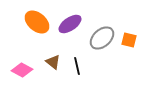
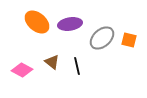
purple ellipse: rotated 25 degrees clockwise
brown triangle: moved 1 px left
